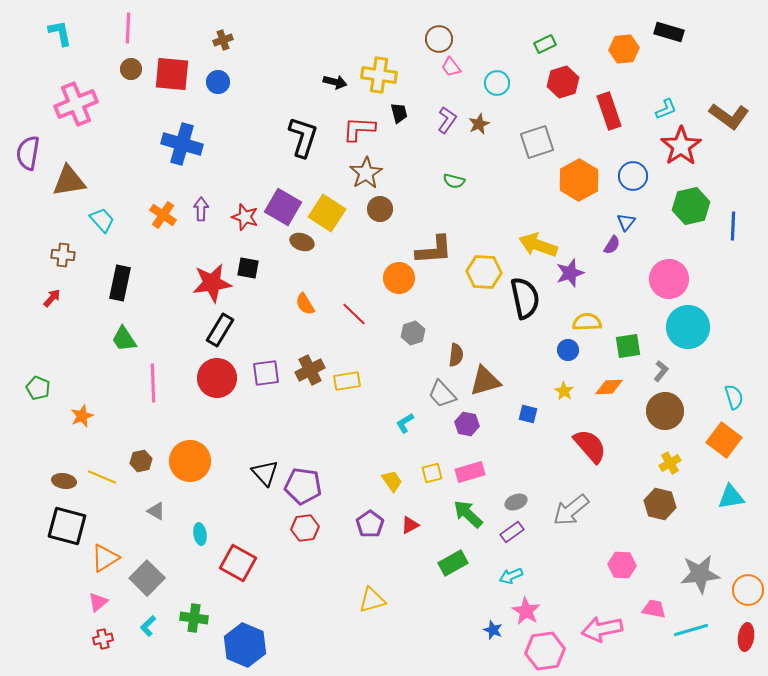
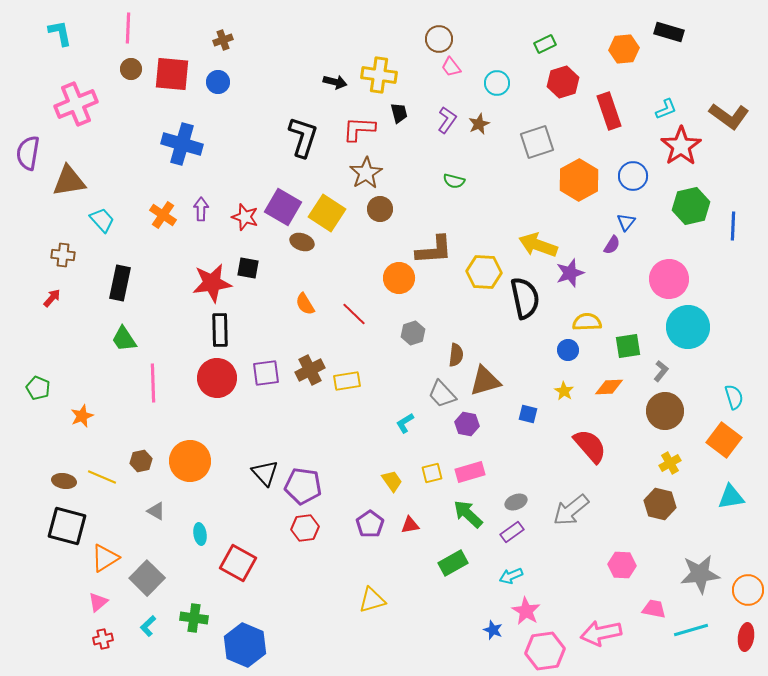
black rectangle at (220, 330): rotated 32 degrees counterclockwise
red triangle at (410, 525): rotated 18 degrees clockwise
pink arrow at (602, 629): moved 1 px left, 4 px down
